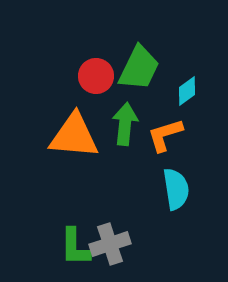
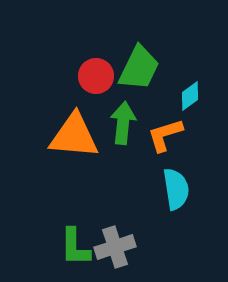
cyan diamond: moved 3 px right, 5 px down
green arrow: moved 2 px left, 1 px up
gray cross: moved 5 px right, 3 px down
